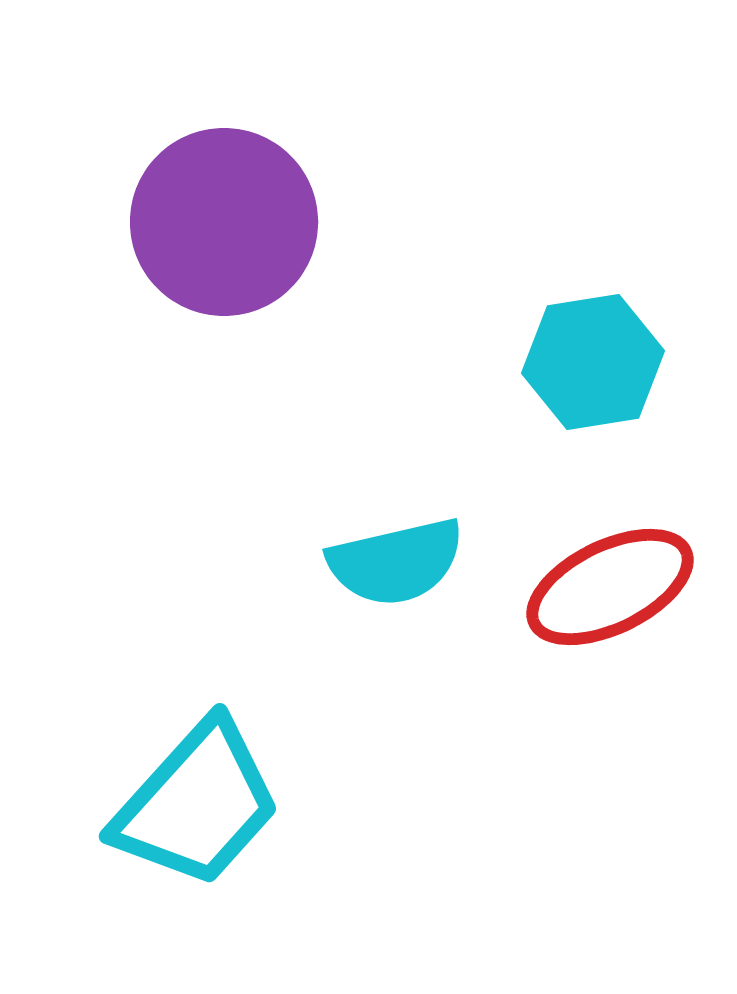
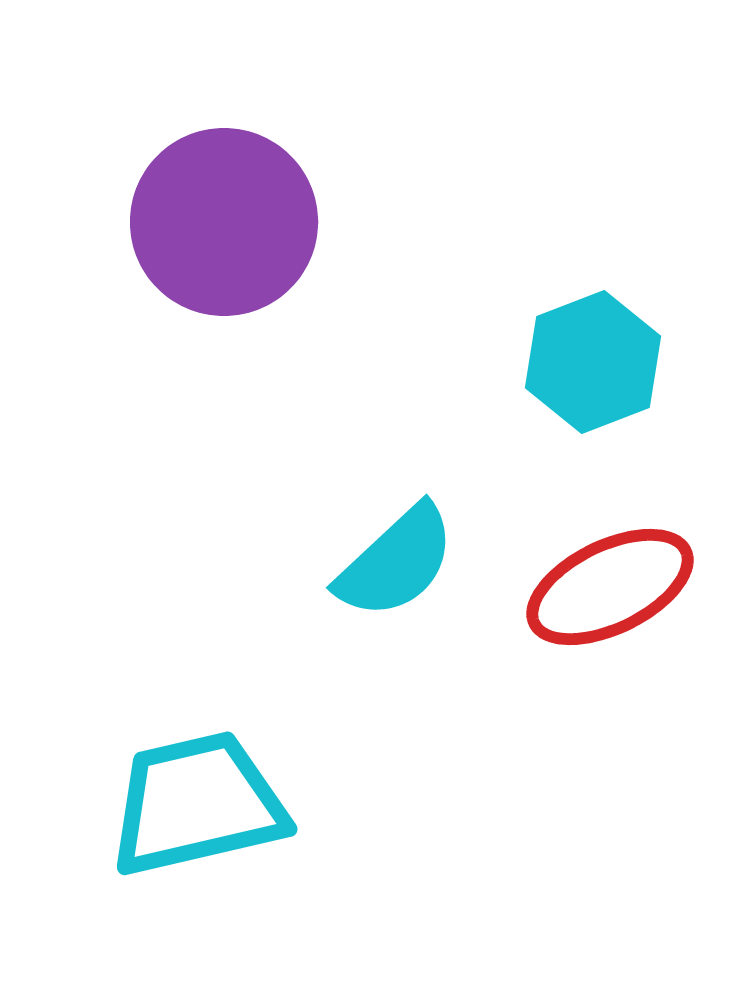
cyan hexagon: rotated 12 degrees counterclockwise
cyan semicircle: rotated 30 degrees counterclockwise
cyan trapezoid: rotated 145 degrees counterclockwise
